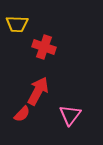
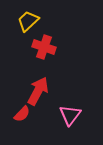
yellow trapezoid: moved 11 px right, 3 px up; rotated 135 degrees clockwise
